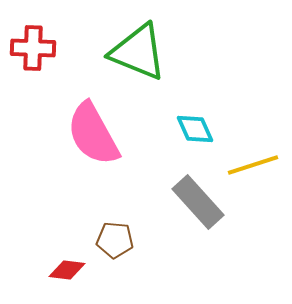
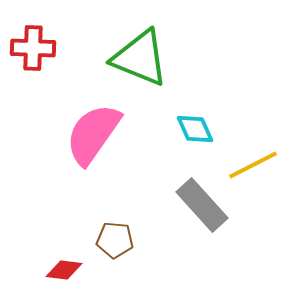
green triangle: moved 2 px right, 6 px down
pink semicircle: rotated 64 degrees clockwise
yellow line: rotated 9 degrees counterclockwise
gray rectangle: moved 4 px right, 3 px down
red diamond: moved 3 px left
